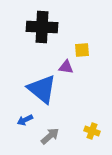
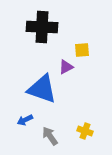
purple triangle: rotated 35 degrees counterclockwise
blue triangle: rotated 20 degrees counterclockwise
yellow cross: moved 7 px left
gray arrow: rotated 84 degrees counterclockwise
